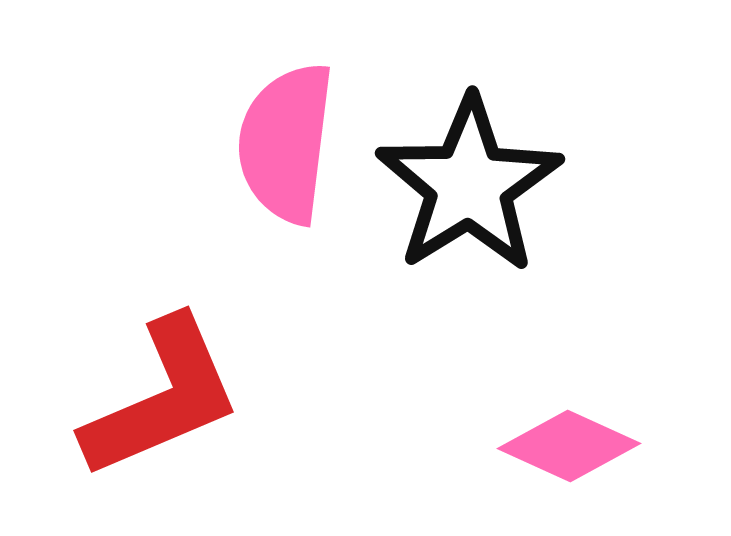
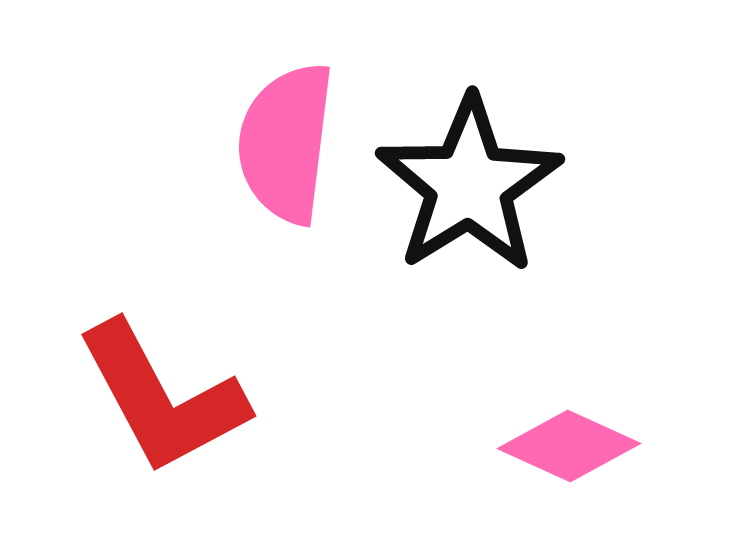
red L-shape: rotated 85 degrees clockwise
